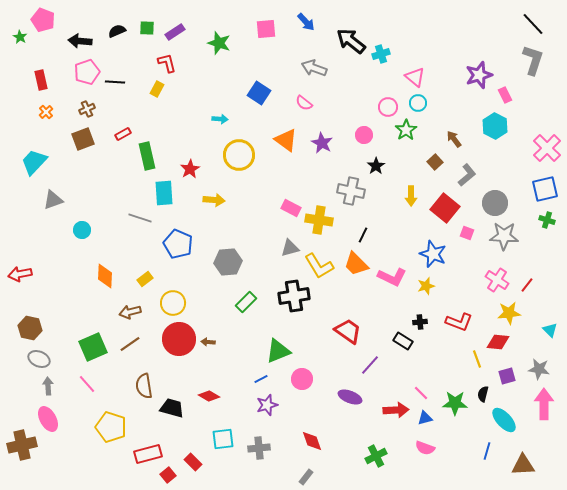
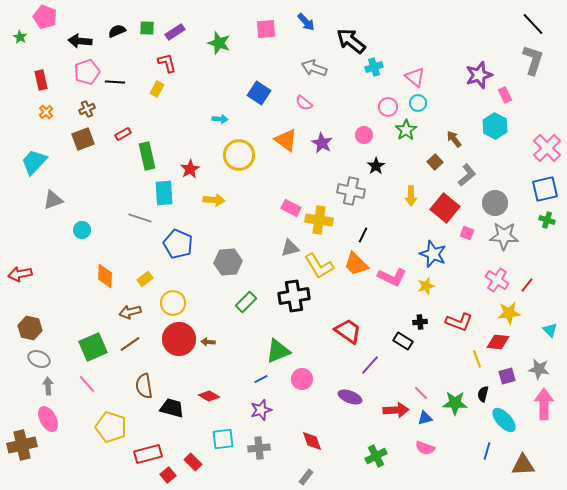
pink pentagon at (43, 20): moved 2 px right, 3 px up
cyan cross at (381, 54): moved 7 px left, 13 px down
purple star at (267, 405): moved 6 px left, 5 px down
